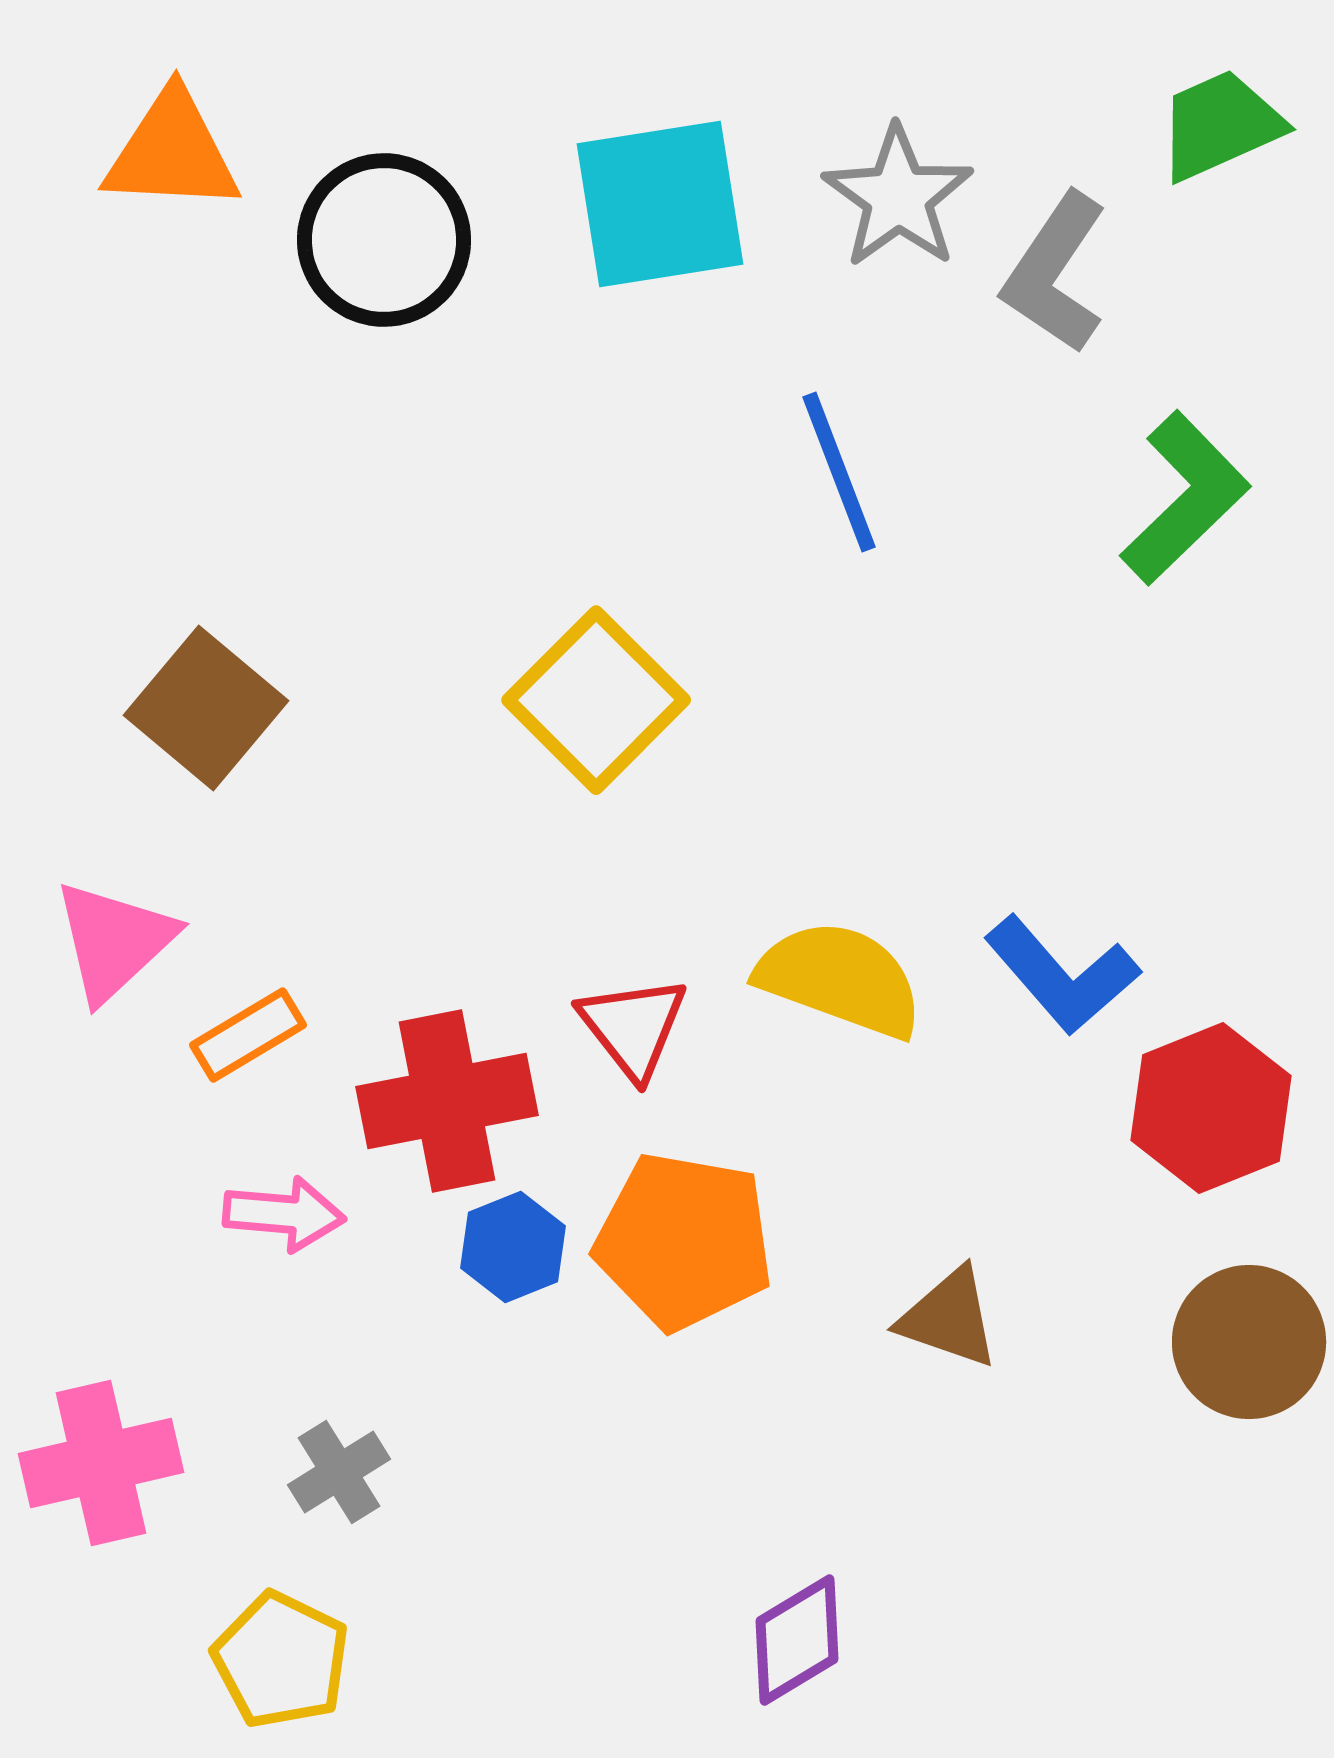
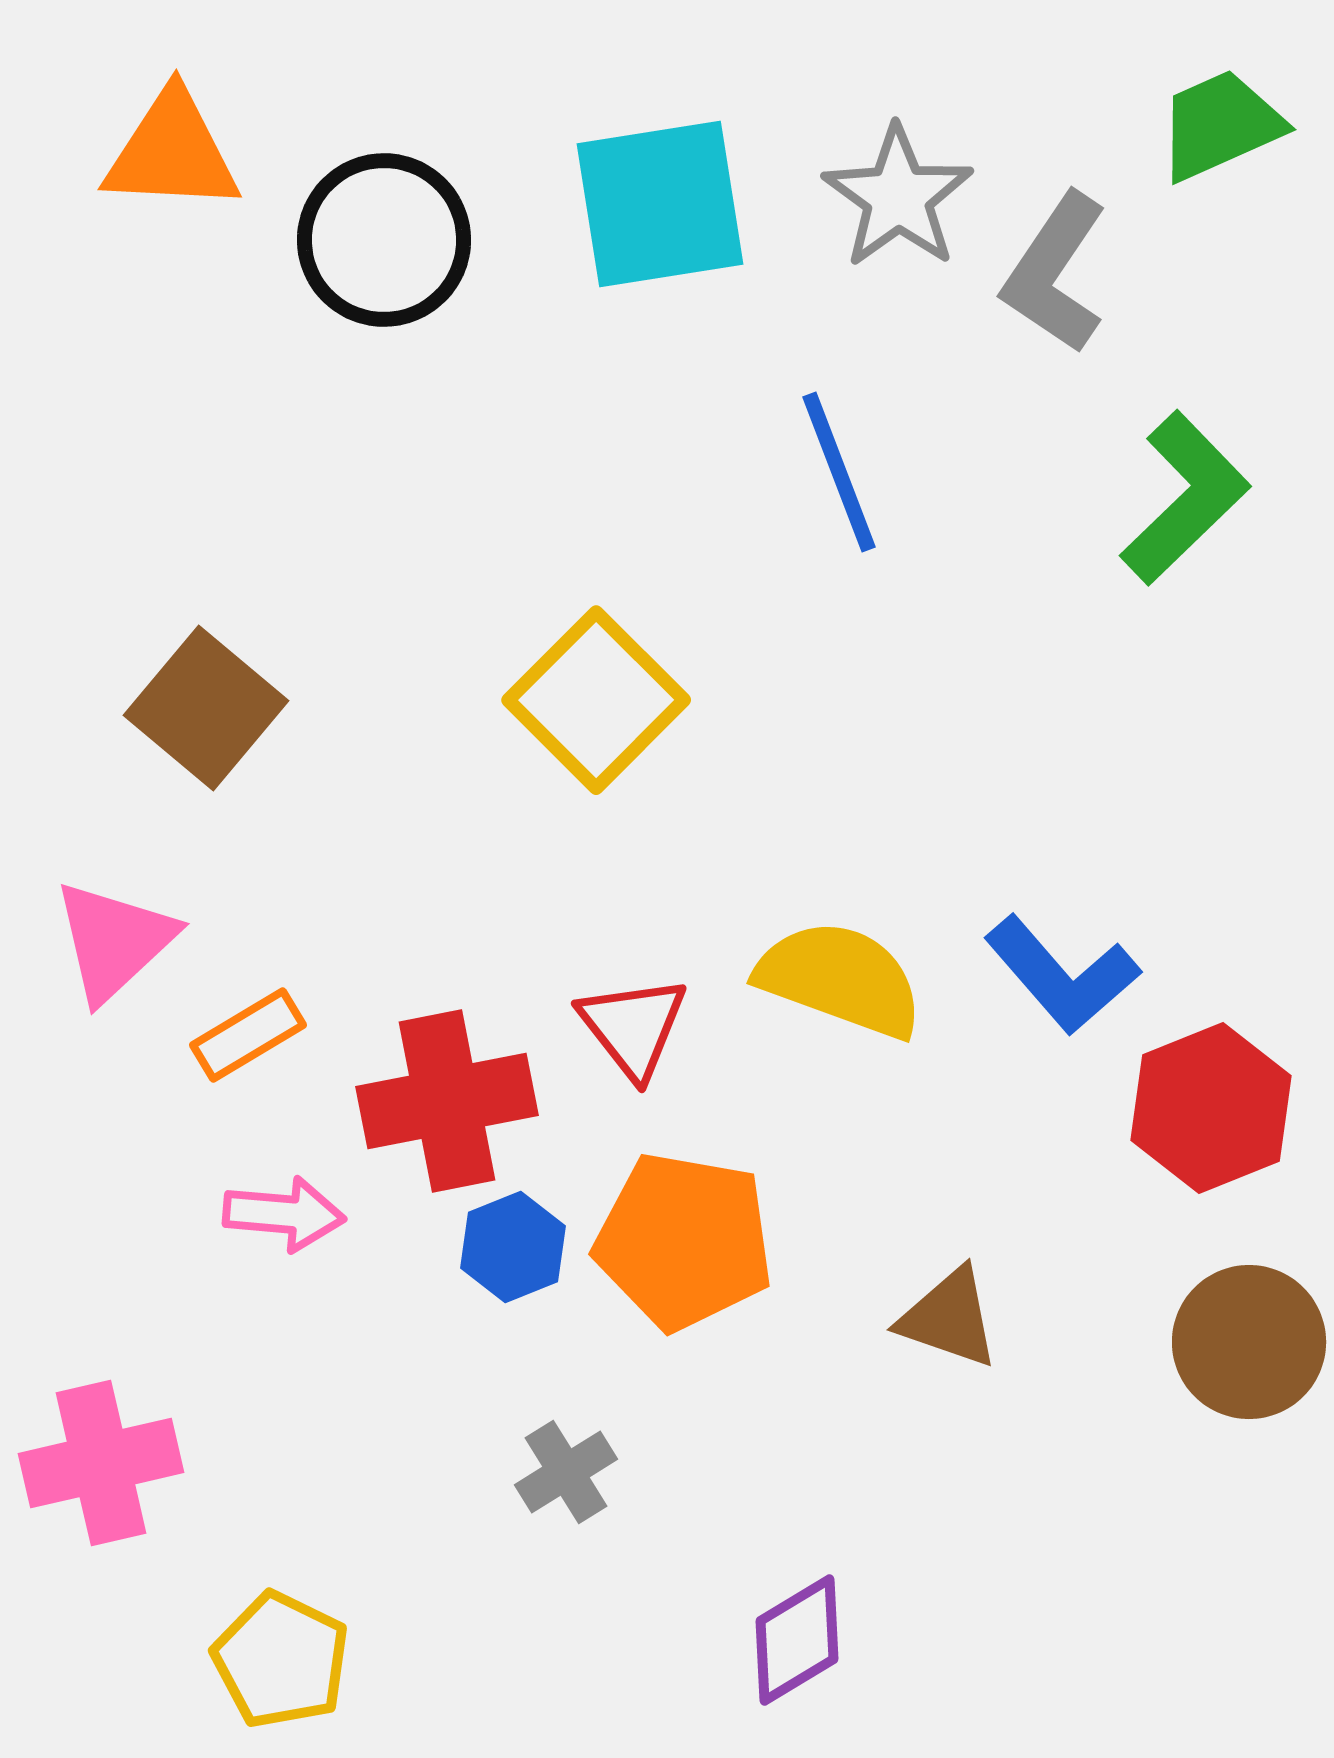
gray cross: moved 227 px right
